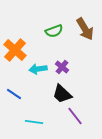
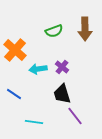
brown arrow: rotated 30 degrees clockwise
black trapezoid: rotated 30 degrees clockwise
